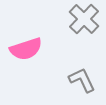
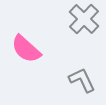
pink semicircle: rotated 60 degrees clockwise
